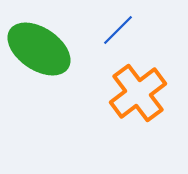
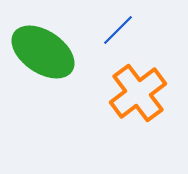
green ellipse: moved 4 px right, 3 px down
